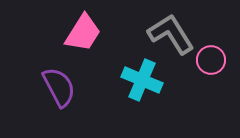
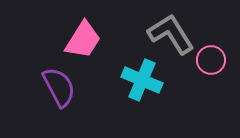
pink trapezoid: moved 7 px down
